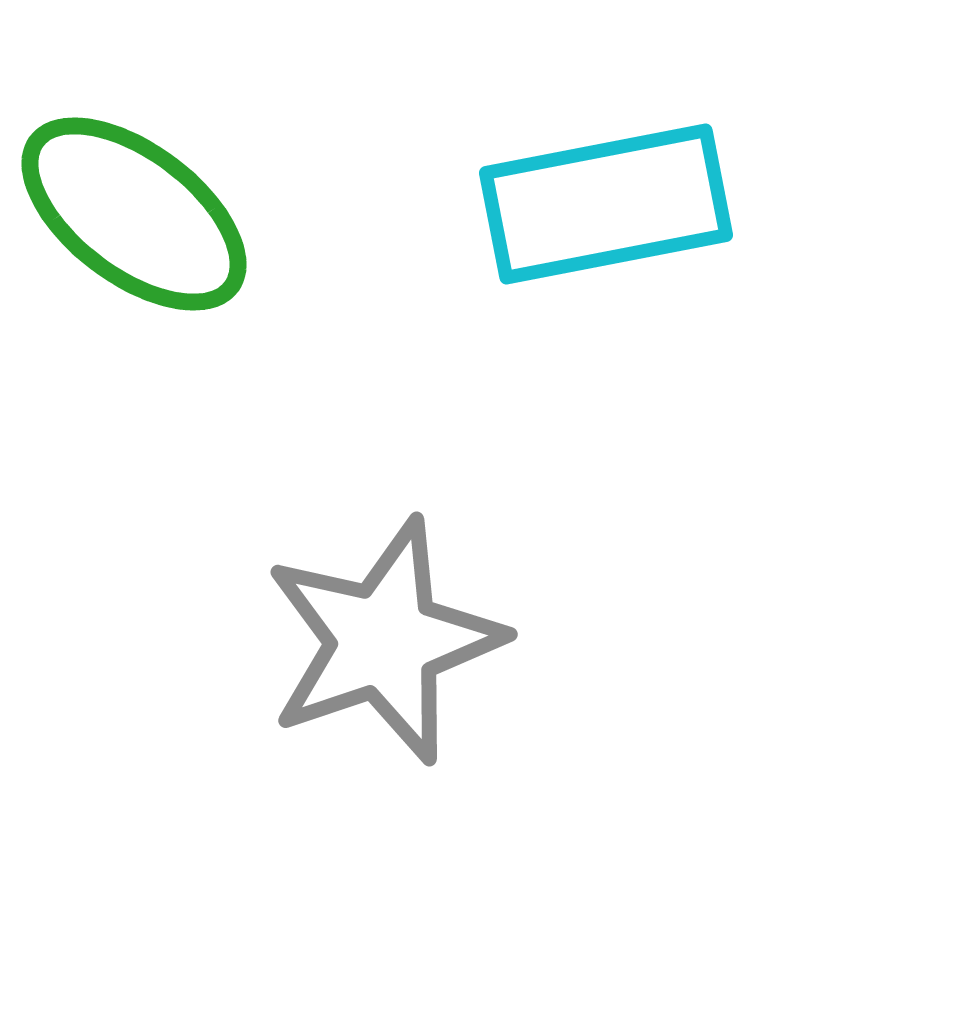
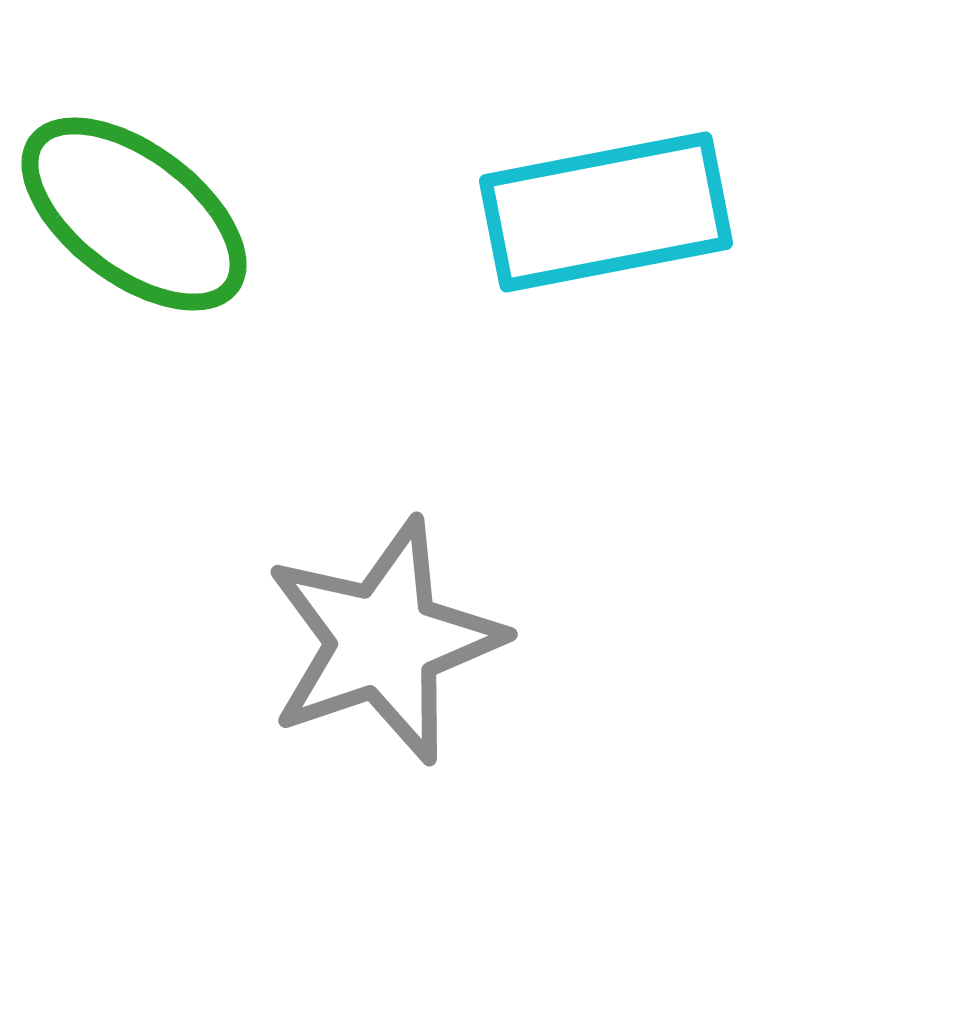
cyan rectangle: moved 8 px down
